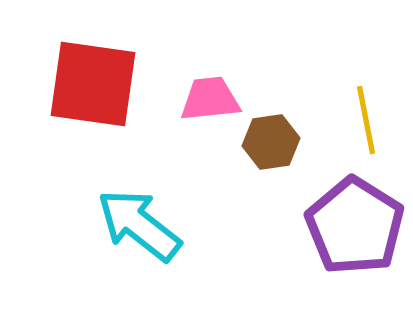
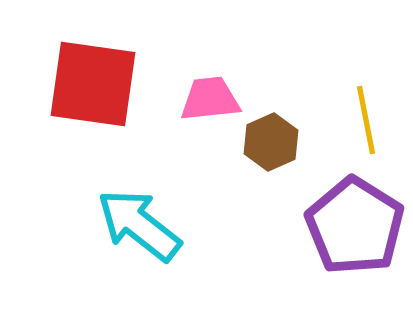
brown hexagon: rotated 16 degrees counterclockwise
